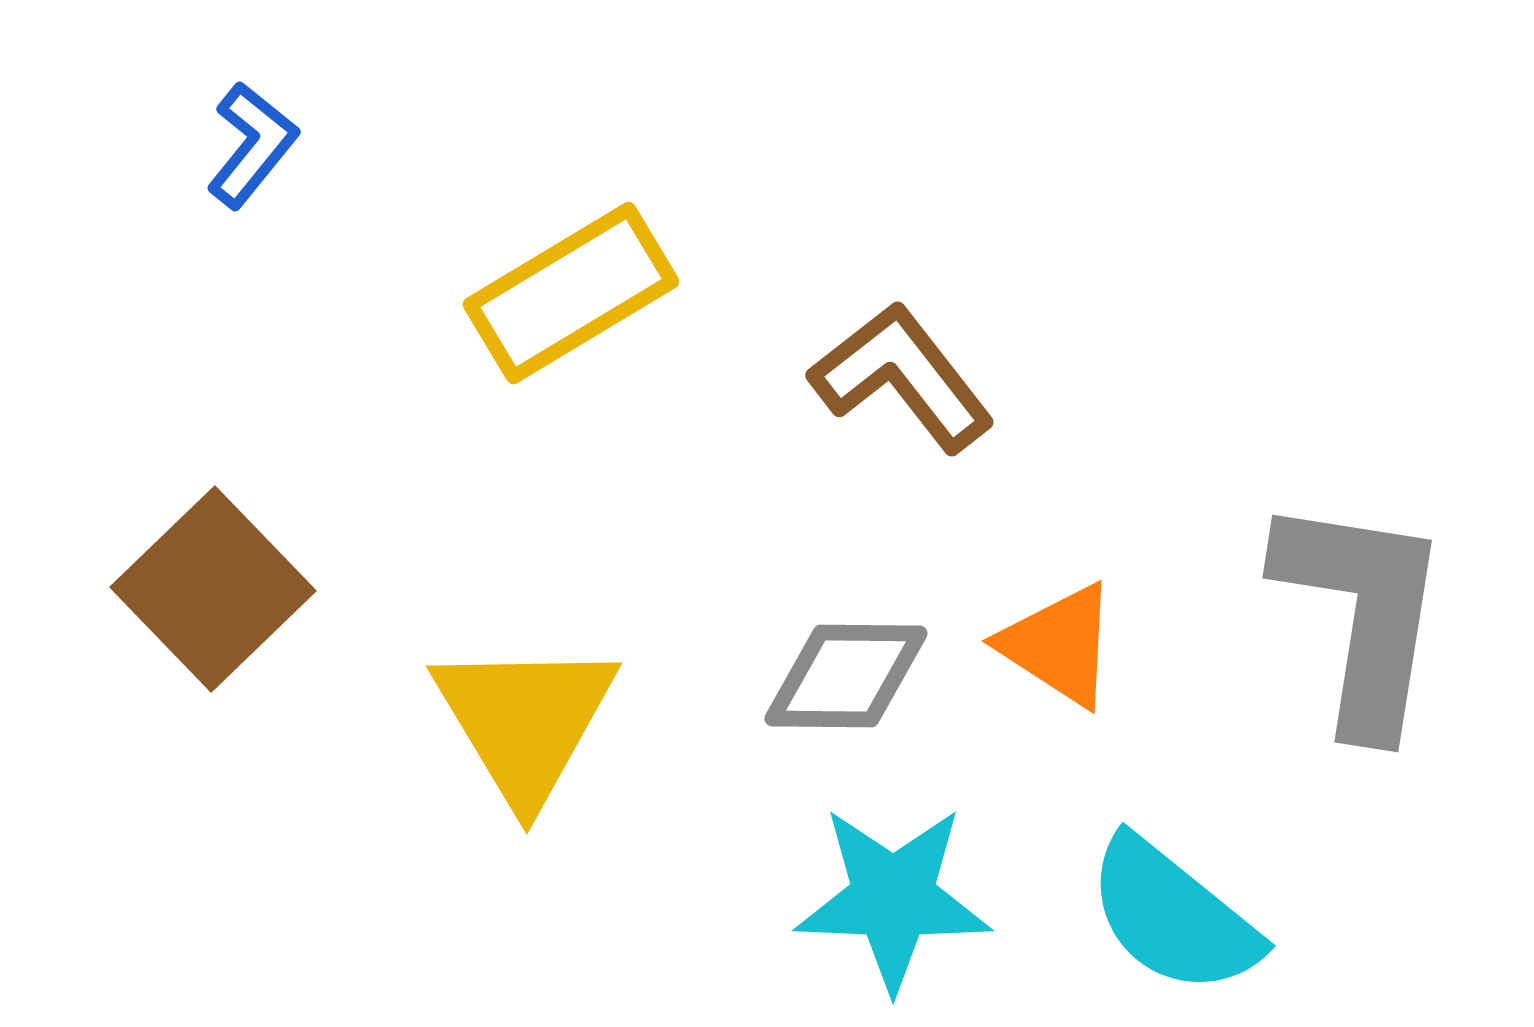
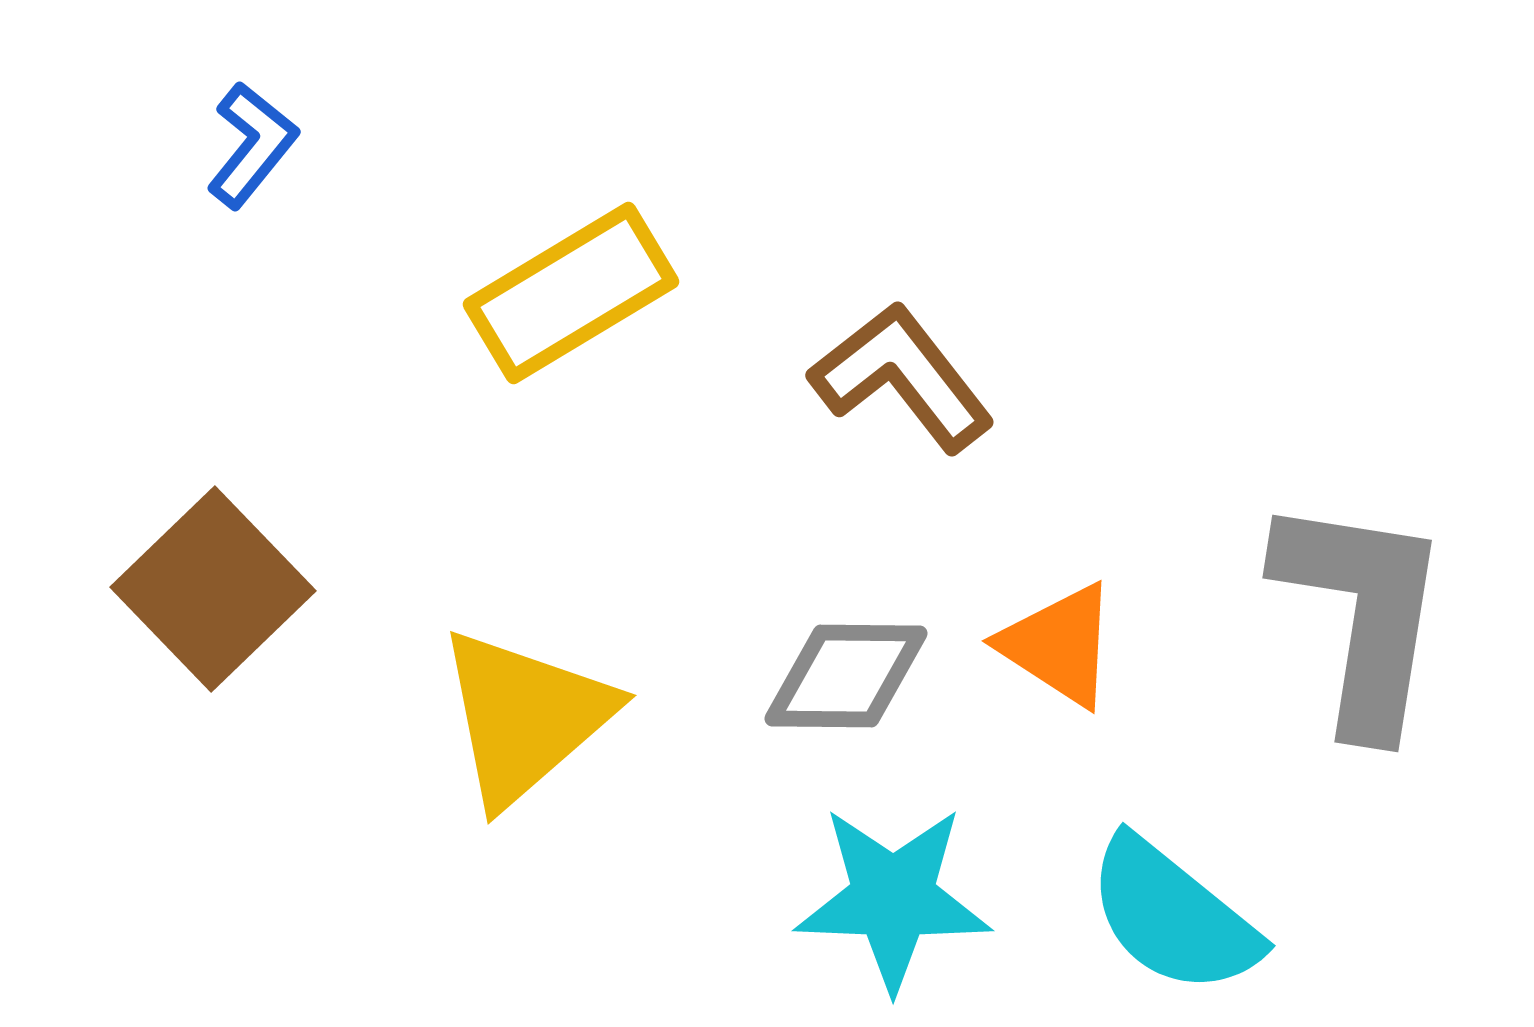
yellow triangle: moved 4 px up; rotated 20 degrees clockwise
